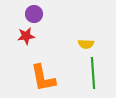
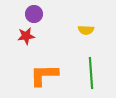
yellow semicircle: moved 14 px up
green line: moved 2 px left
orange L-shape: moved 1 px right, 3 px up; rotated 100 degrees clockwise
